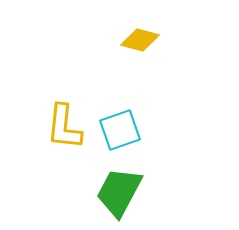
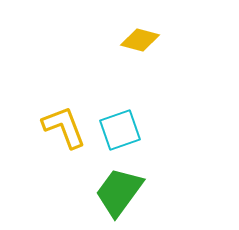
yellow L-shape: rotated 153 degrees clockwise
green trapezoid: rotated 8 degrees clockwise
